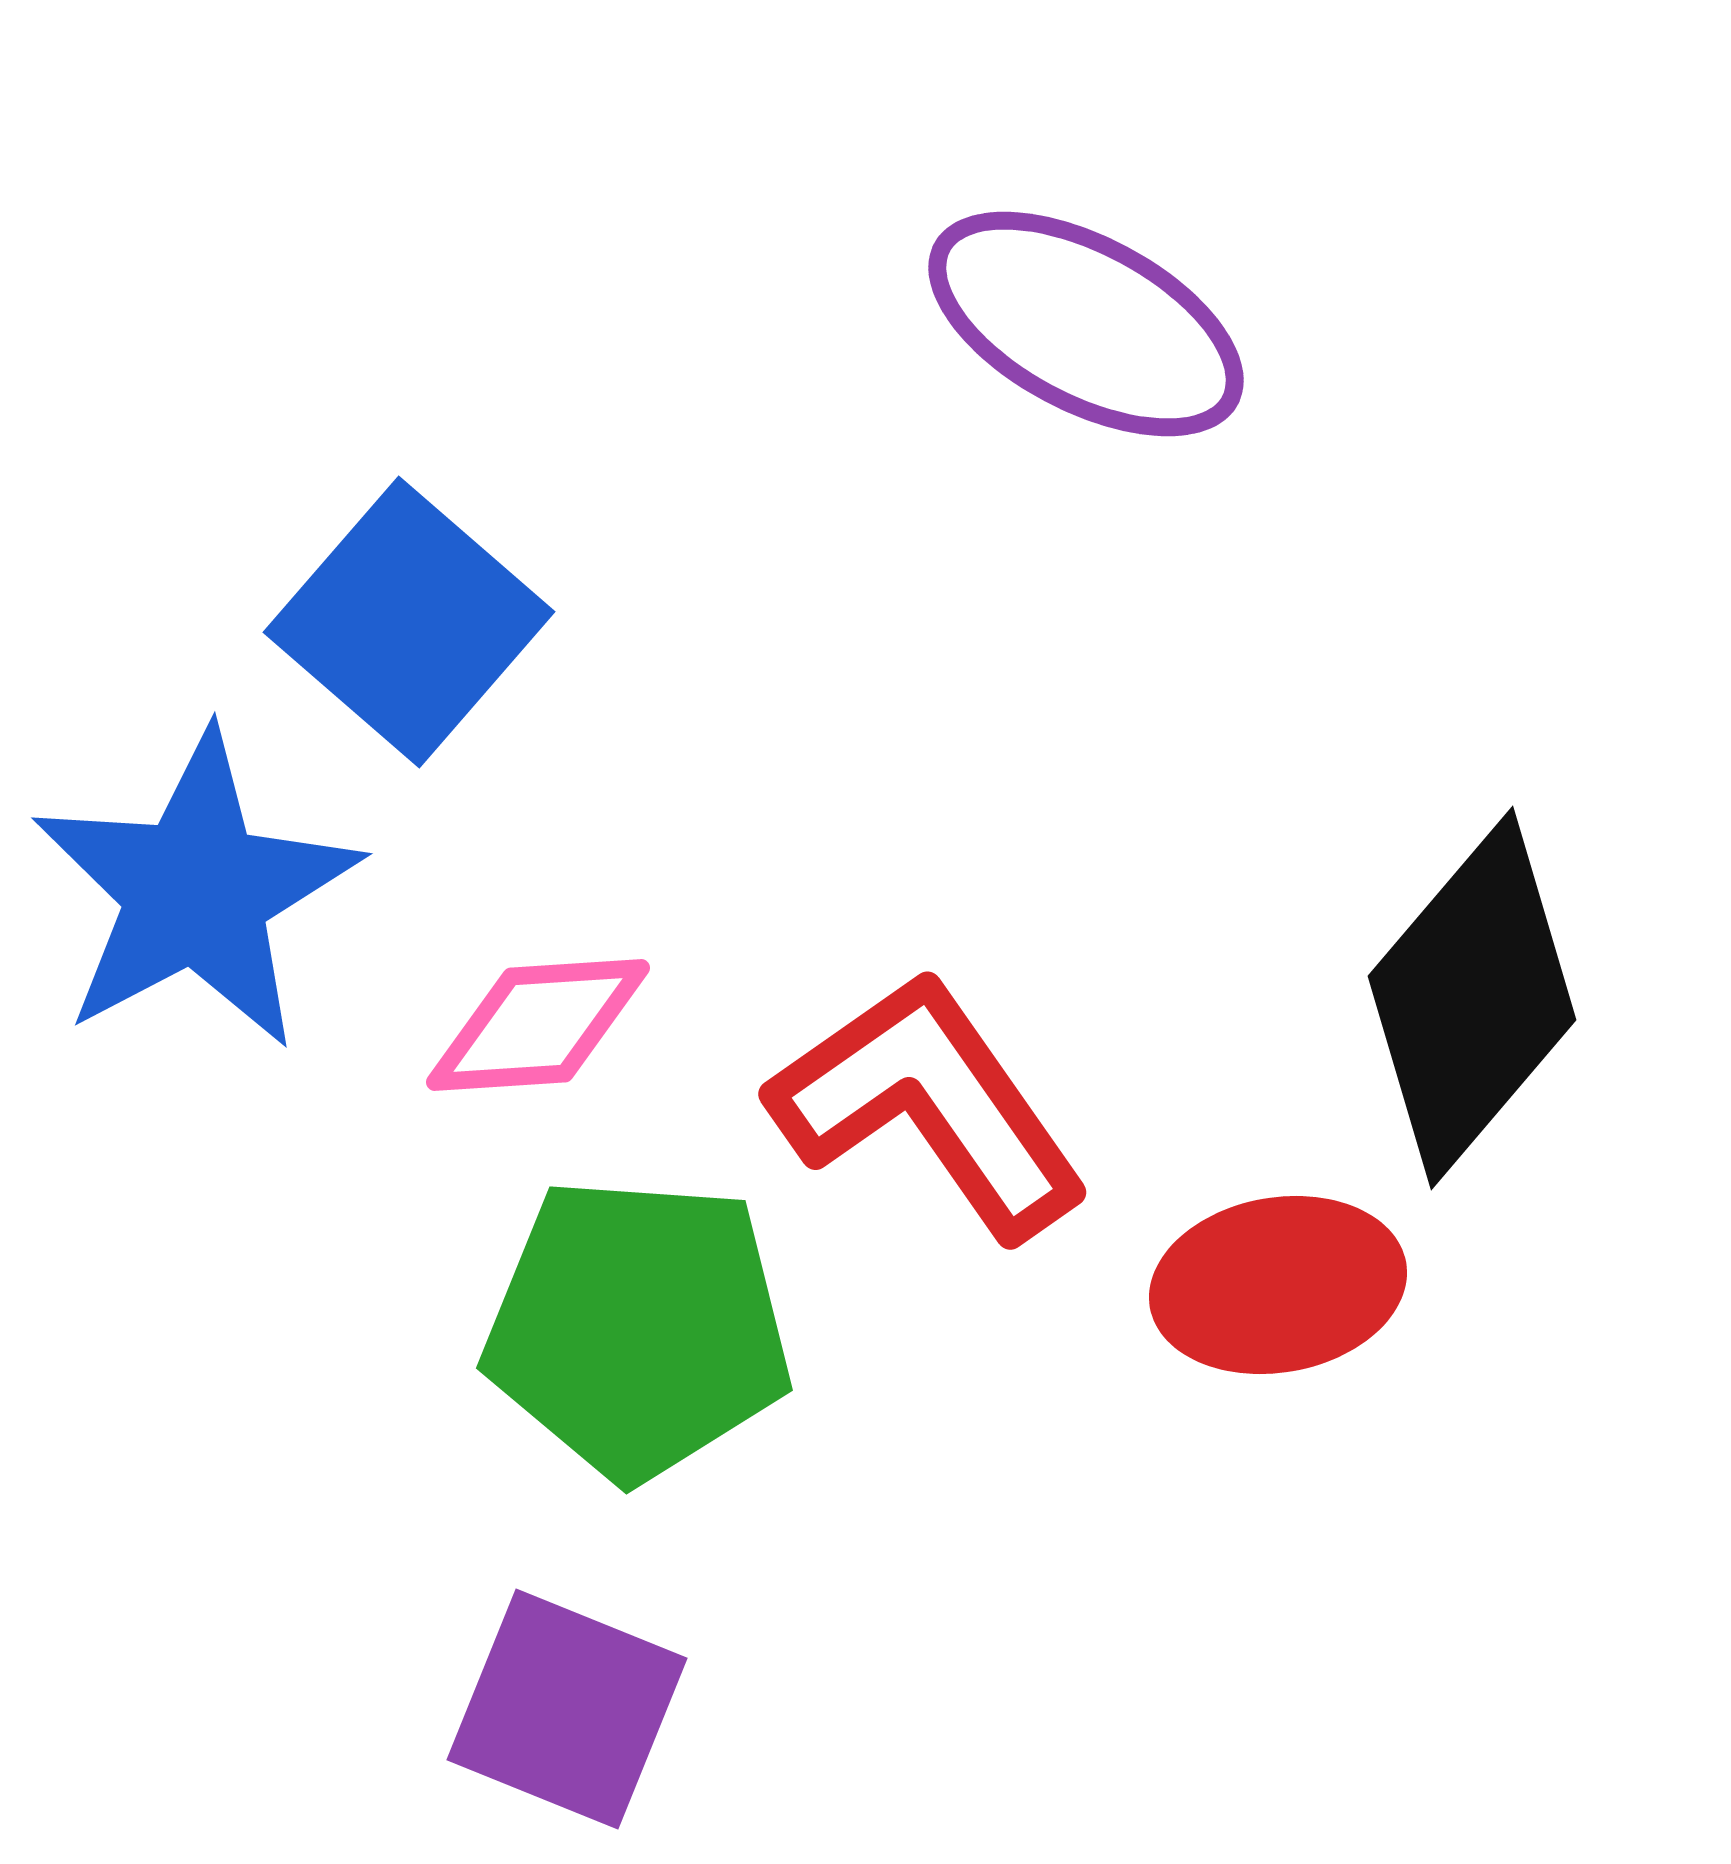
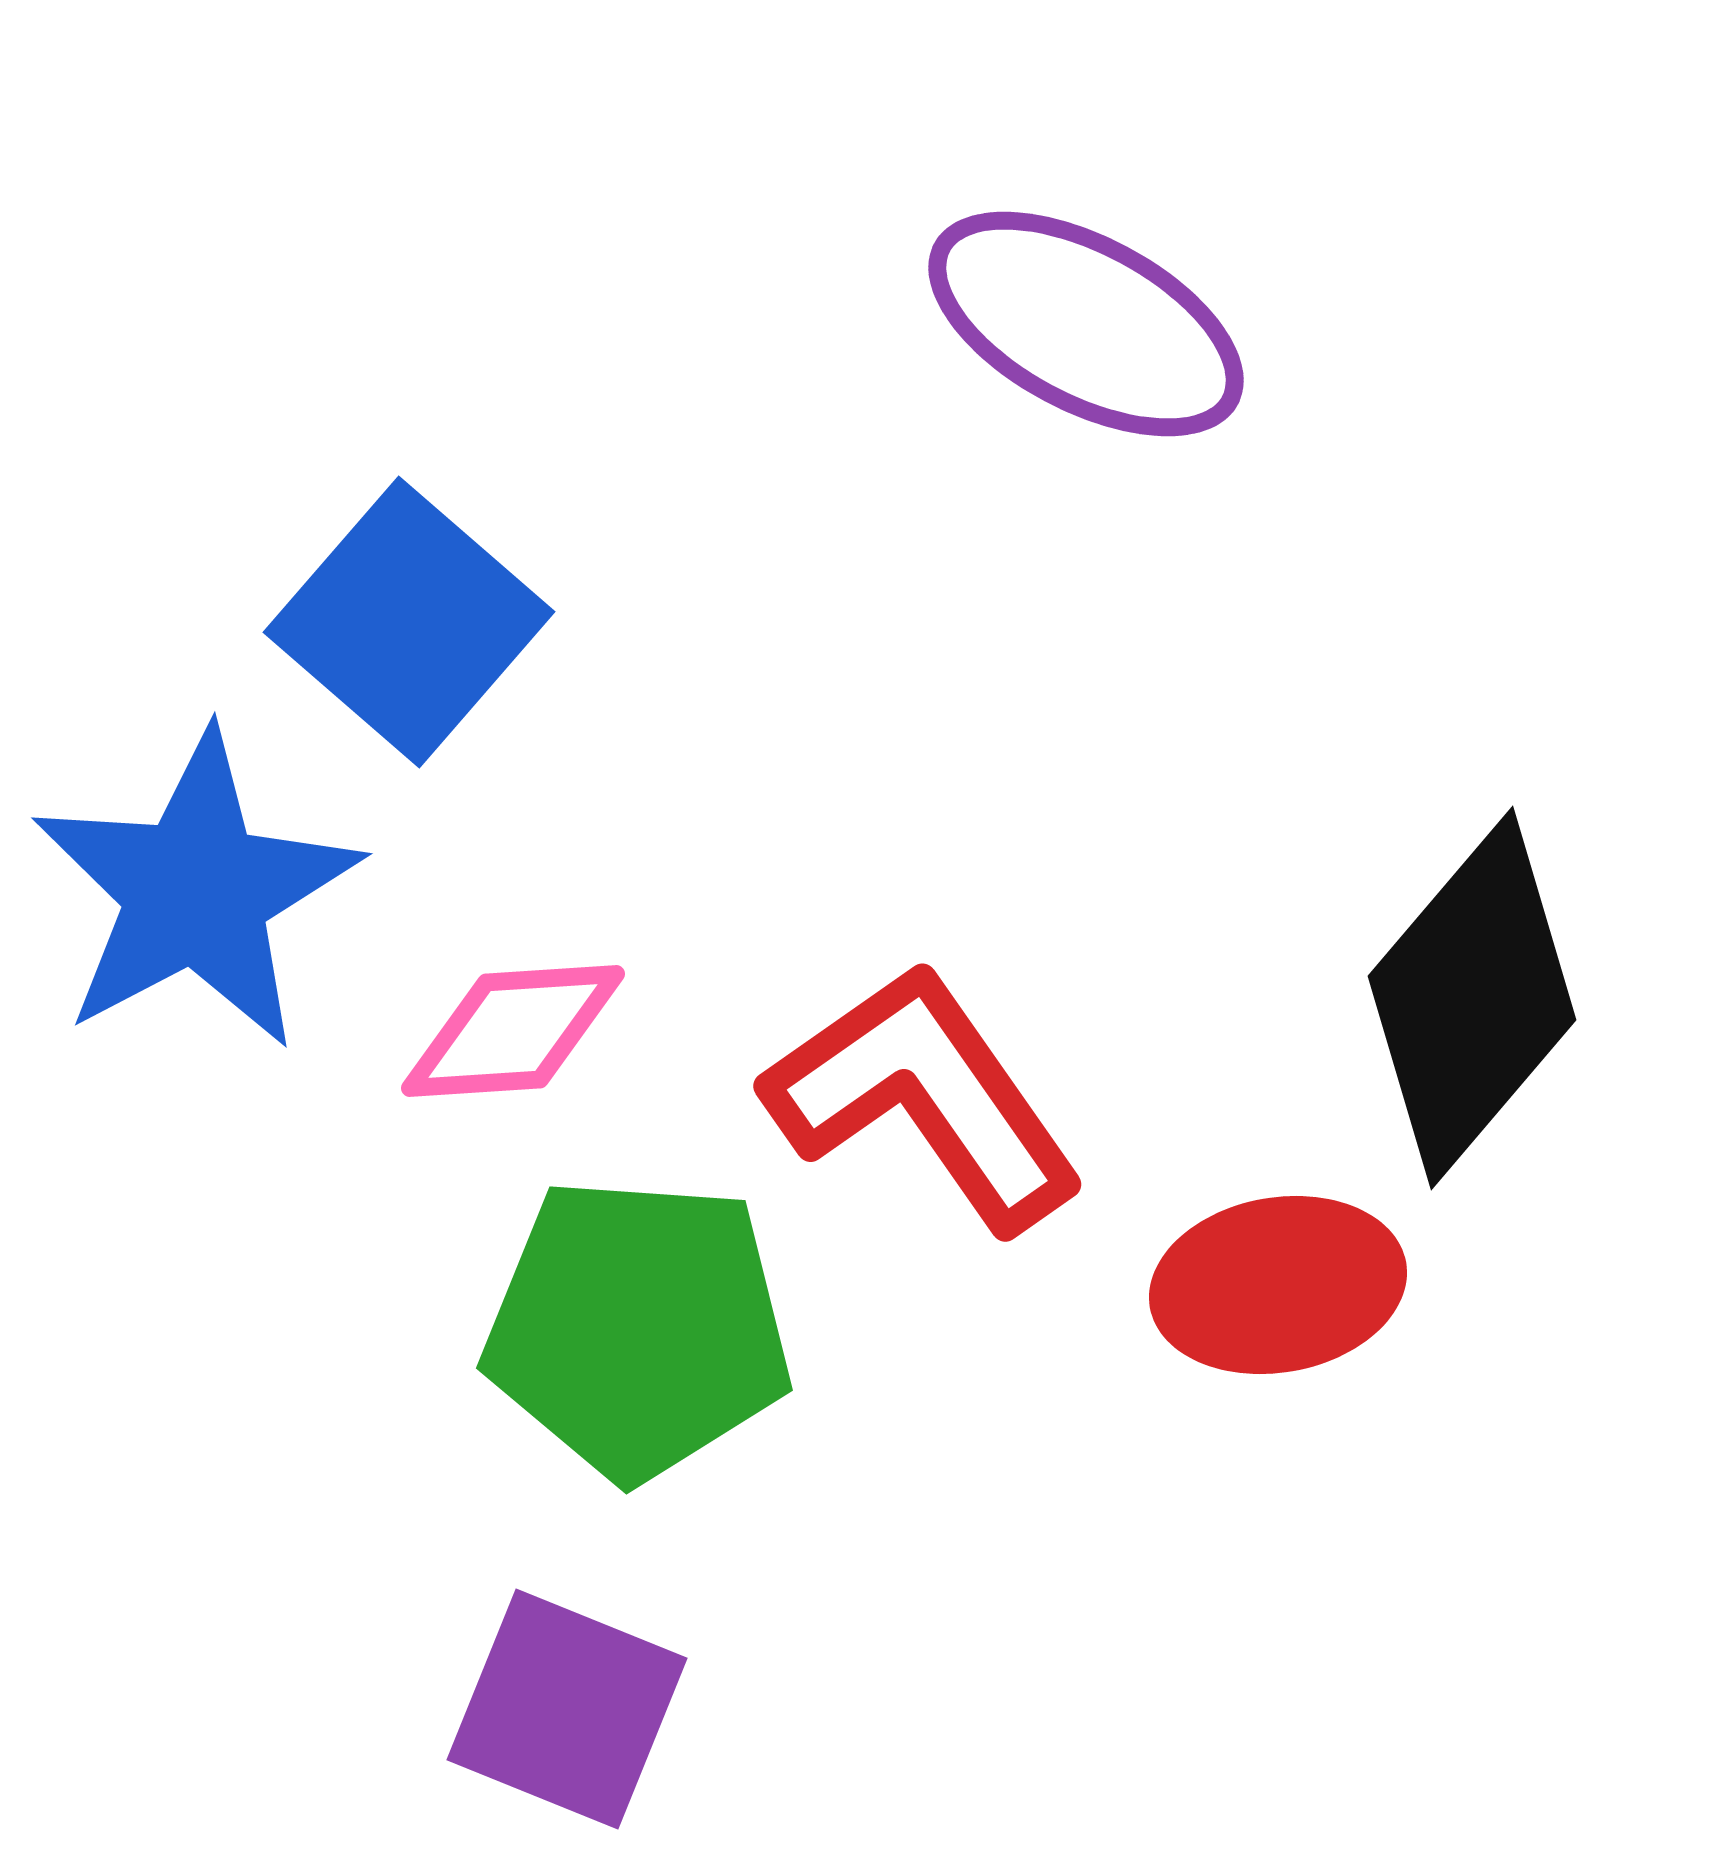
pink diamond: moved 25 px left, 6 px down
red L-shape: moved 5 px left, 8 px up
